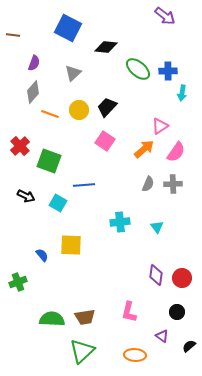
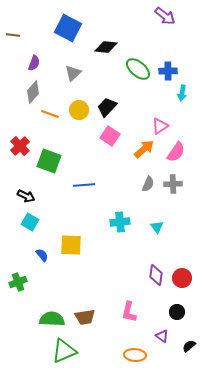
pink square: moved 5 px right, 5 px up
cyan square: moved 28 px left, 19 px down
green triangle: moved 18 px left; rotated 20 degrees clockwise
